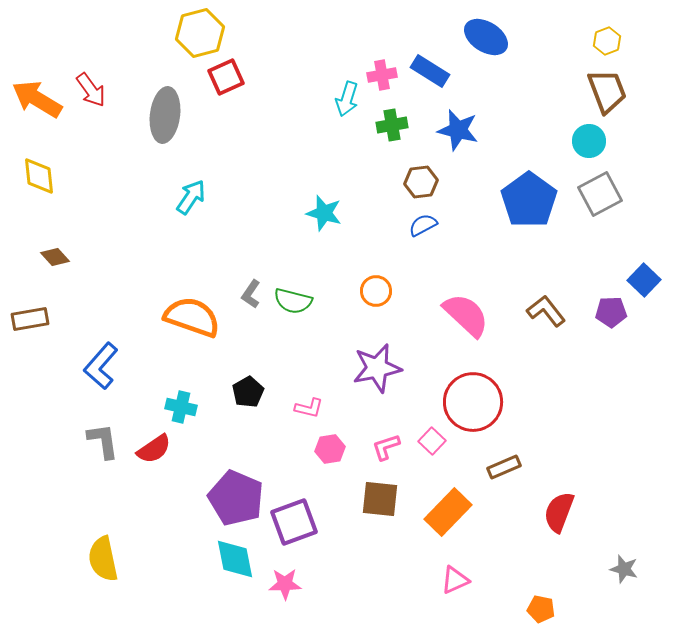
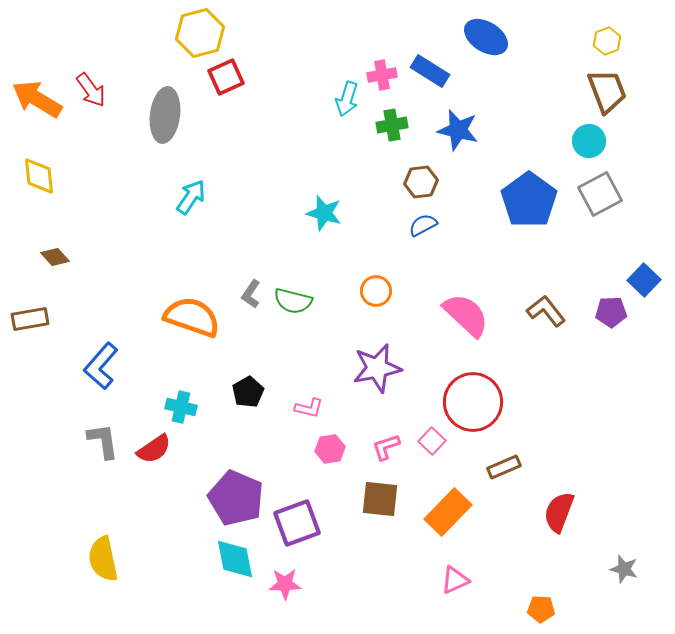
purple square at (294, 522): moved 3 px right, 1 px down
orange pentagon at (541, 609): rotated 8 degrees counterclockwise
